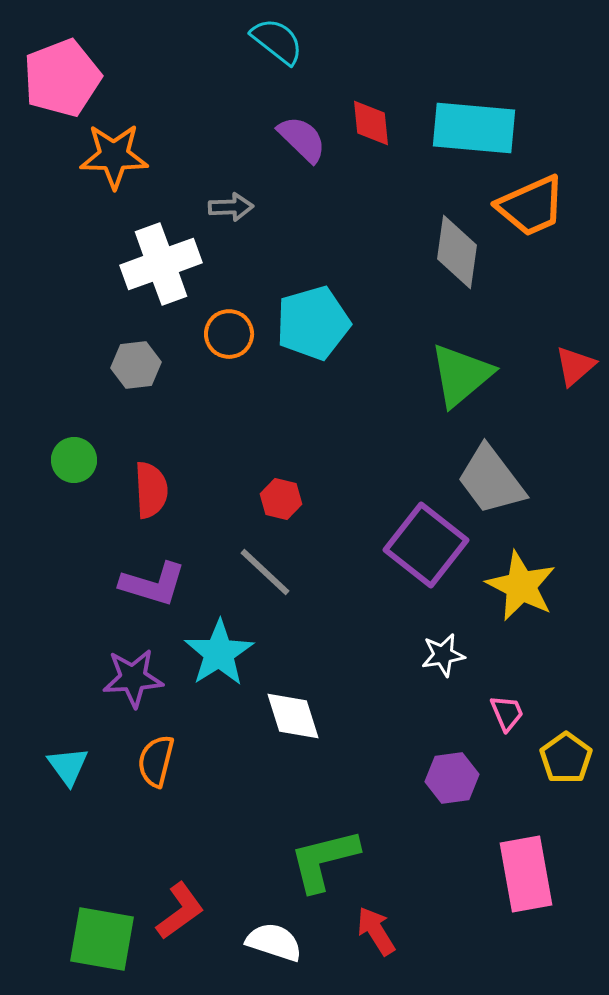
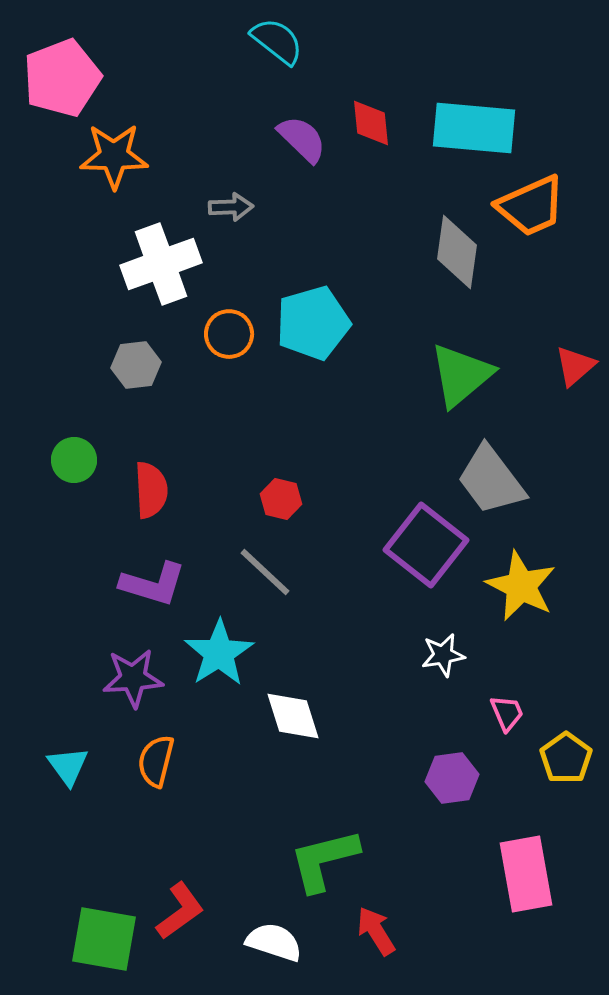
green square: moved 2 px right
